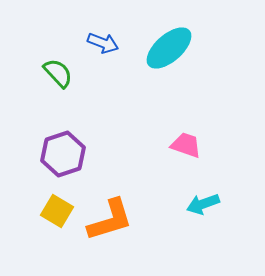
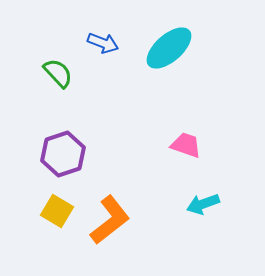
orange L-shape: rotated 21 degrees counterclockwise
